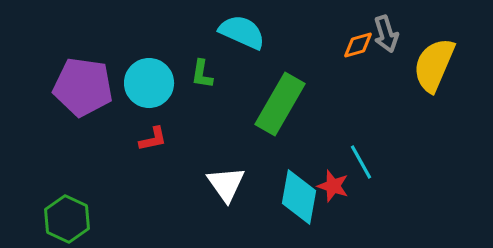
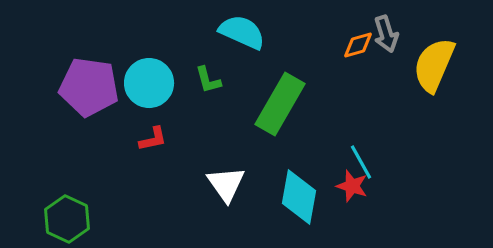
green L-shape: moved 6 px right, 6 px down; rotated 24 degrees counterclockwise
purple pentagon: moved 6 px right
red star: moved 19 px right
